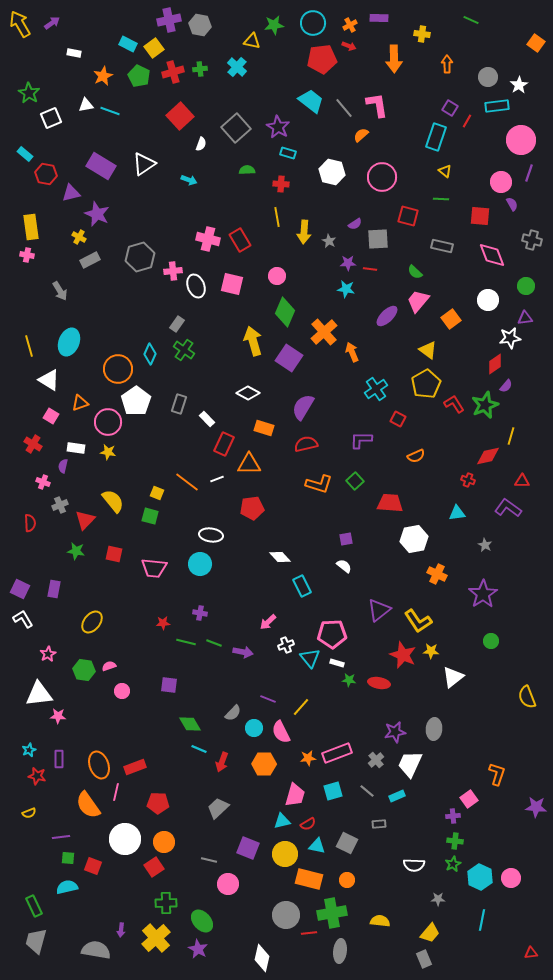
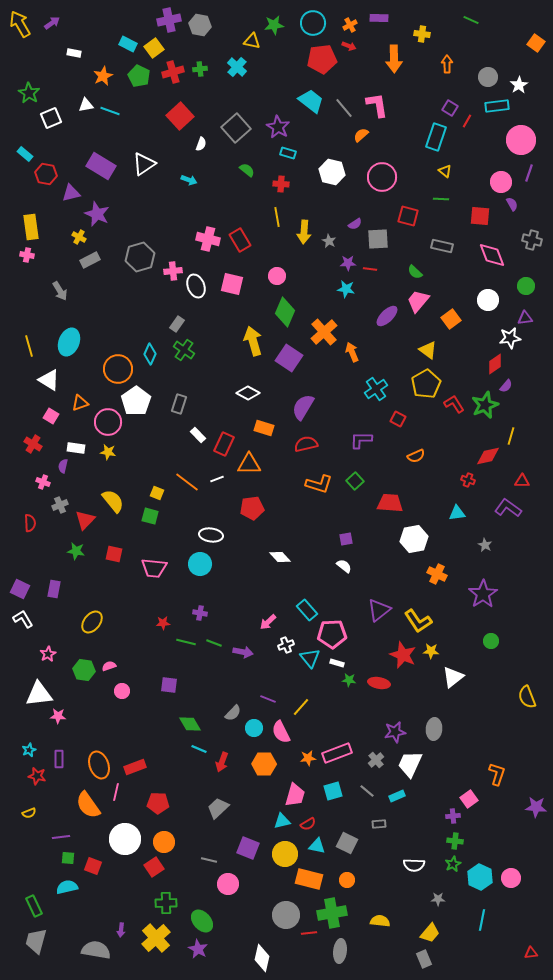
green semicircle at (247, 170): rotated 42 degrees clockwise
white rectangle at (207, 419): moved 9 px left, 16 px down
cyan rectangle at (302, 586): moved 5 px right, 24 px down; rotated 15 degrees counterclockwise
